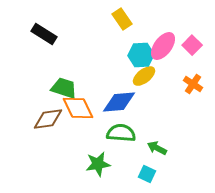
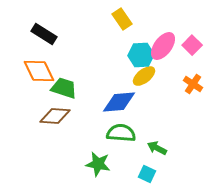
orange diamond: moved 39 px left, 37 px up
brown diamond: moved 7 px right, 3 px up; rotated 12 degrees clockwise
green star: rotated 20 degrees clockwise
